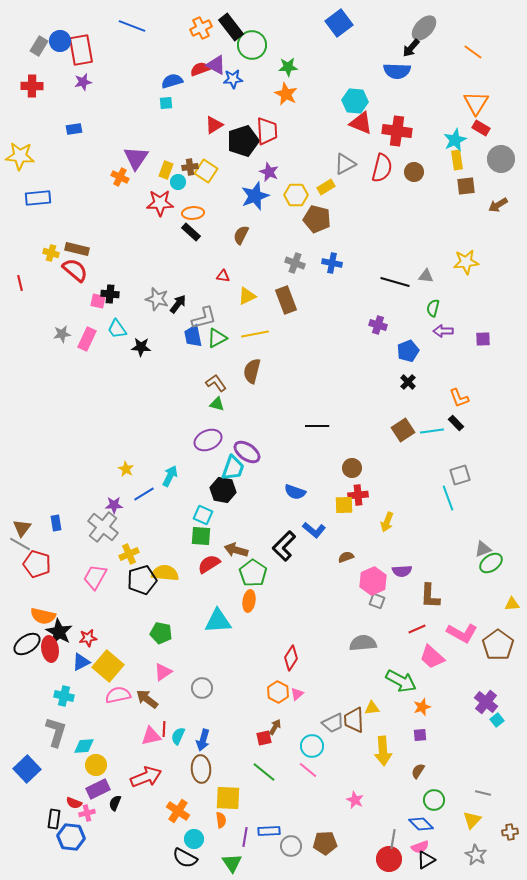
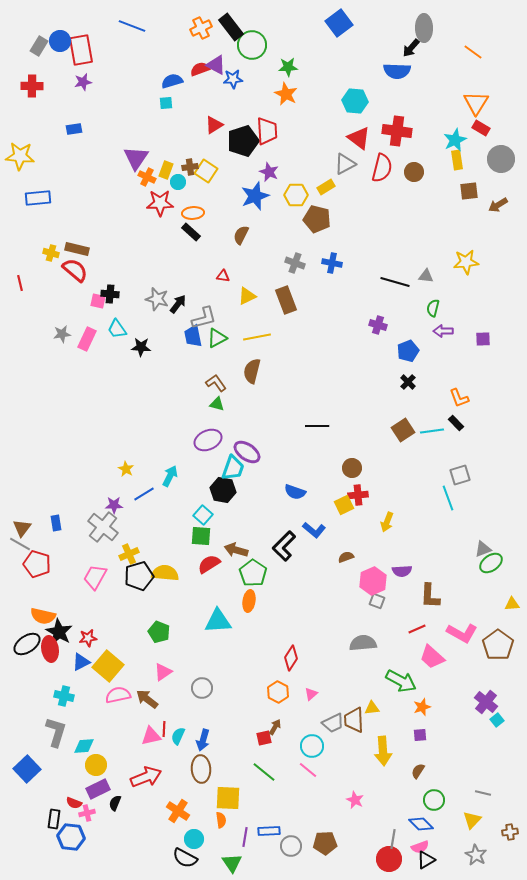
gray ellipse at (424, 28): rotated 44 degrees counterclockwise
red triangle at (361, 123): moved 2 px left, 15 px down; rotated 15 degrees clockwise
orange cross at (120, 177): moved 27 px right
brown square at (466, 186): moved 3 px right, 5 px down
yellow line at (255, 334): moved 2 px right, 3 px down
yellow square at (344, 505): rotated 24 degrees counterclockwise
cyan square at (203, 515): rotated 18 degrees clockwise
black pentagon at (142, 580): moved 3 px left, 4 px up
green pentagon at (161, 633): moved 2 px left, 1 px up; rotated 10 degrees clockwise
pink triangle at (297, 694): moved 14 px right
